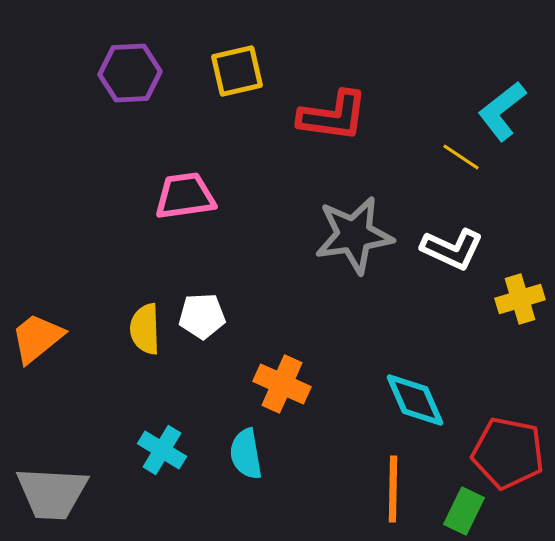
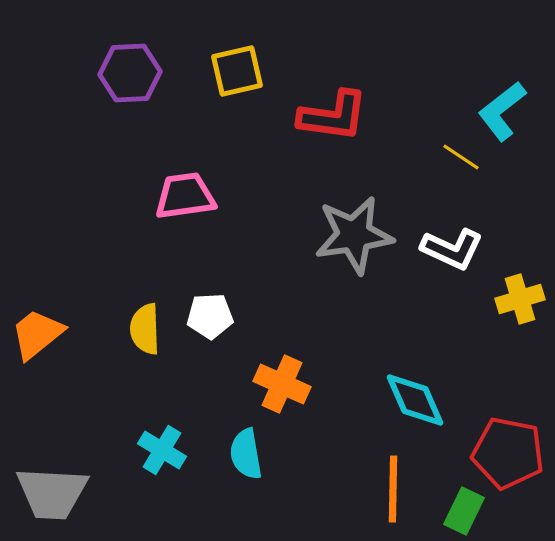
white pentagon: moved 8 px right
orange trapezoid: moved 4 px up
